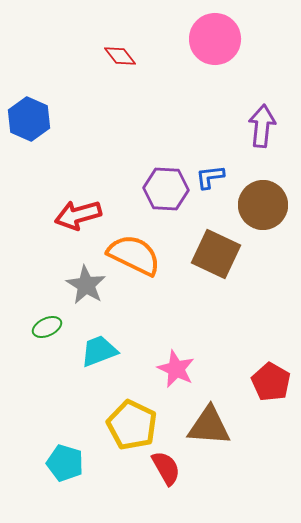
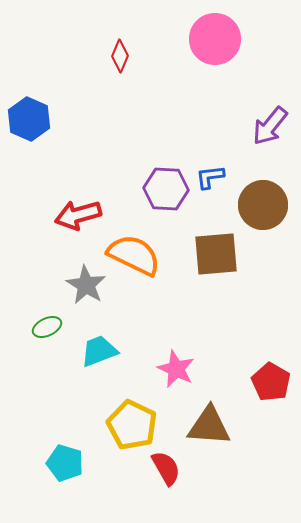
red diamond: rotated 60 degrees clockwise
purple arrow: moved 8 px right; rotated 147 degrees counterclockwise
brown square: rotated 30 degrees counterclockwise
